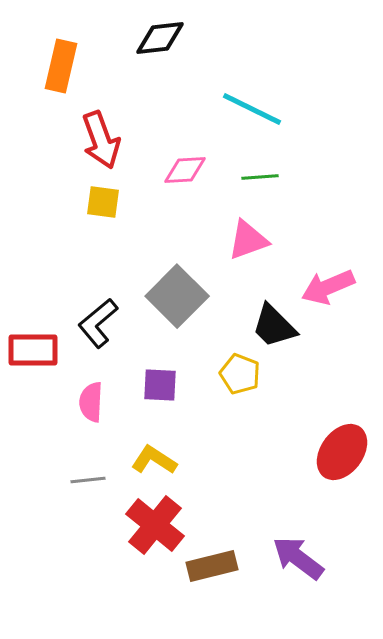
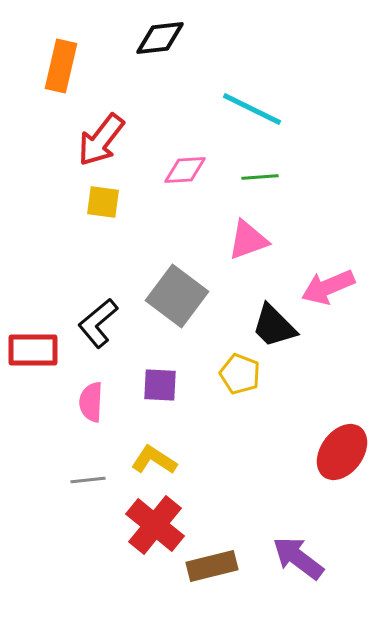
red arrow: rotated 58 degrees clockwise
gray square: rotated 8 degrees counterclockwise
